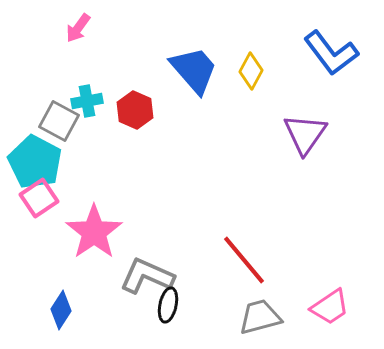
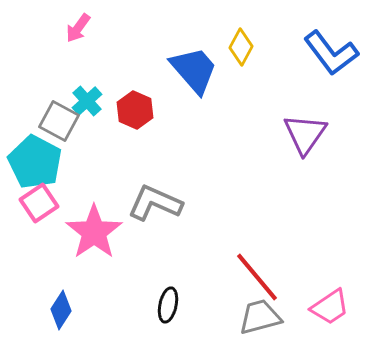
yellow diamond: moved 10 px left, 24 px up
cyan cross: rotated 32 degrees counterclockwise
pink square: moved 5 px down
red line: moved 13 px right, 17 px down
gray L-shape: moved 8 px right, 73 px up
